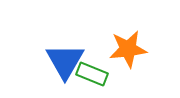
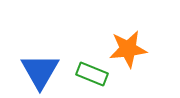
blue triangle: moved 25 px left, 10 px down
